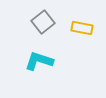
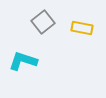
cyan L-shape: moved 16 px left
